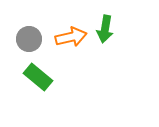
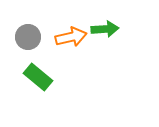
green arrow: rotated 104 degrees counterclockwise
gray circle: moved 1 px left, 2 px up
